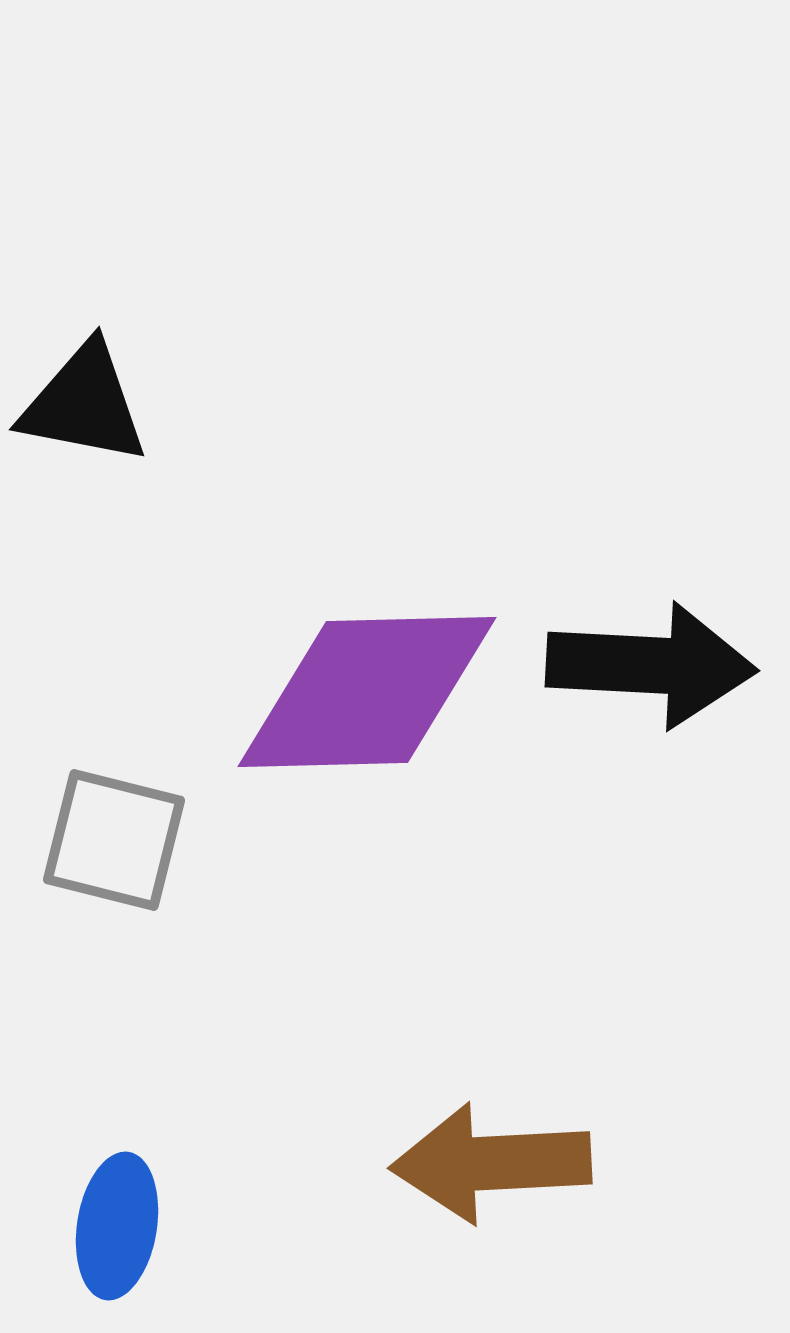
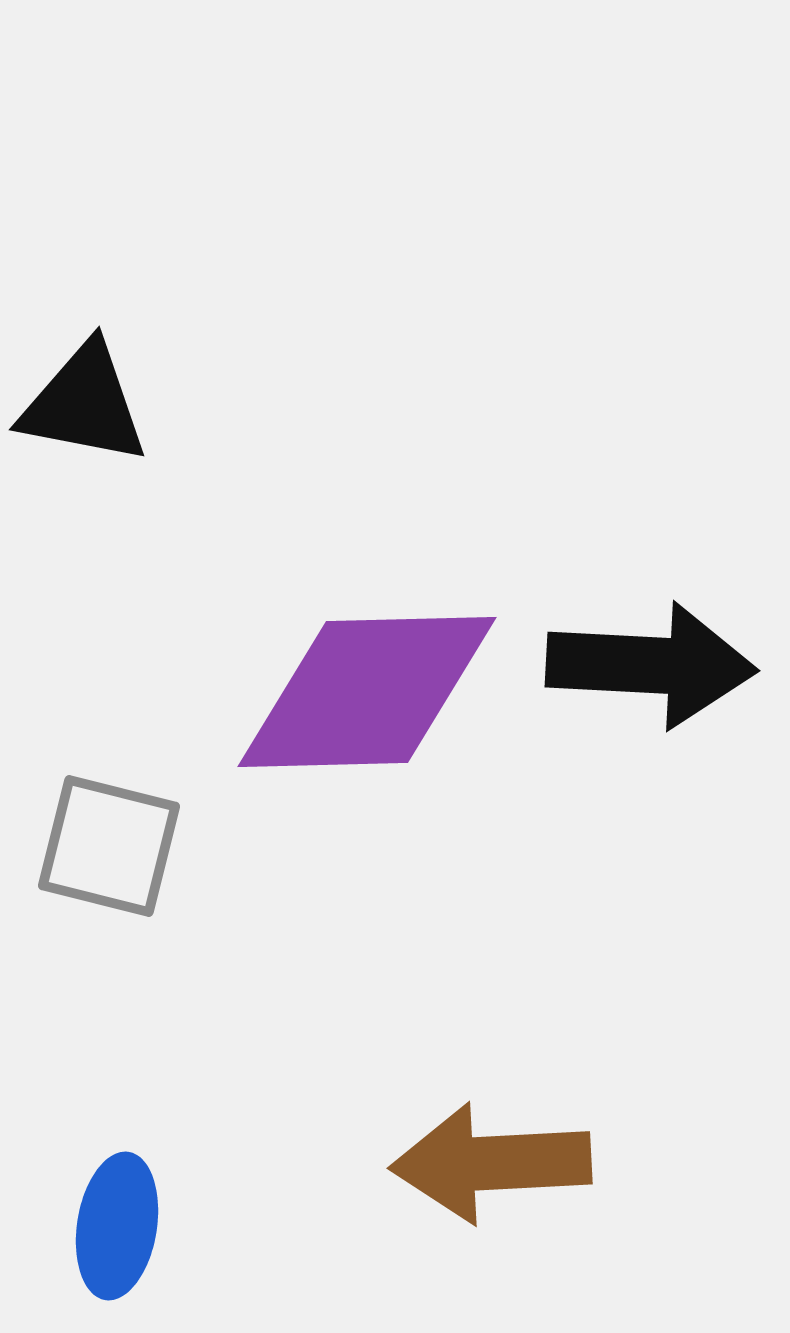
gray square: moved 5 px left, 6 px down
